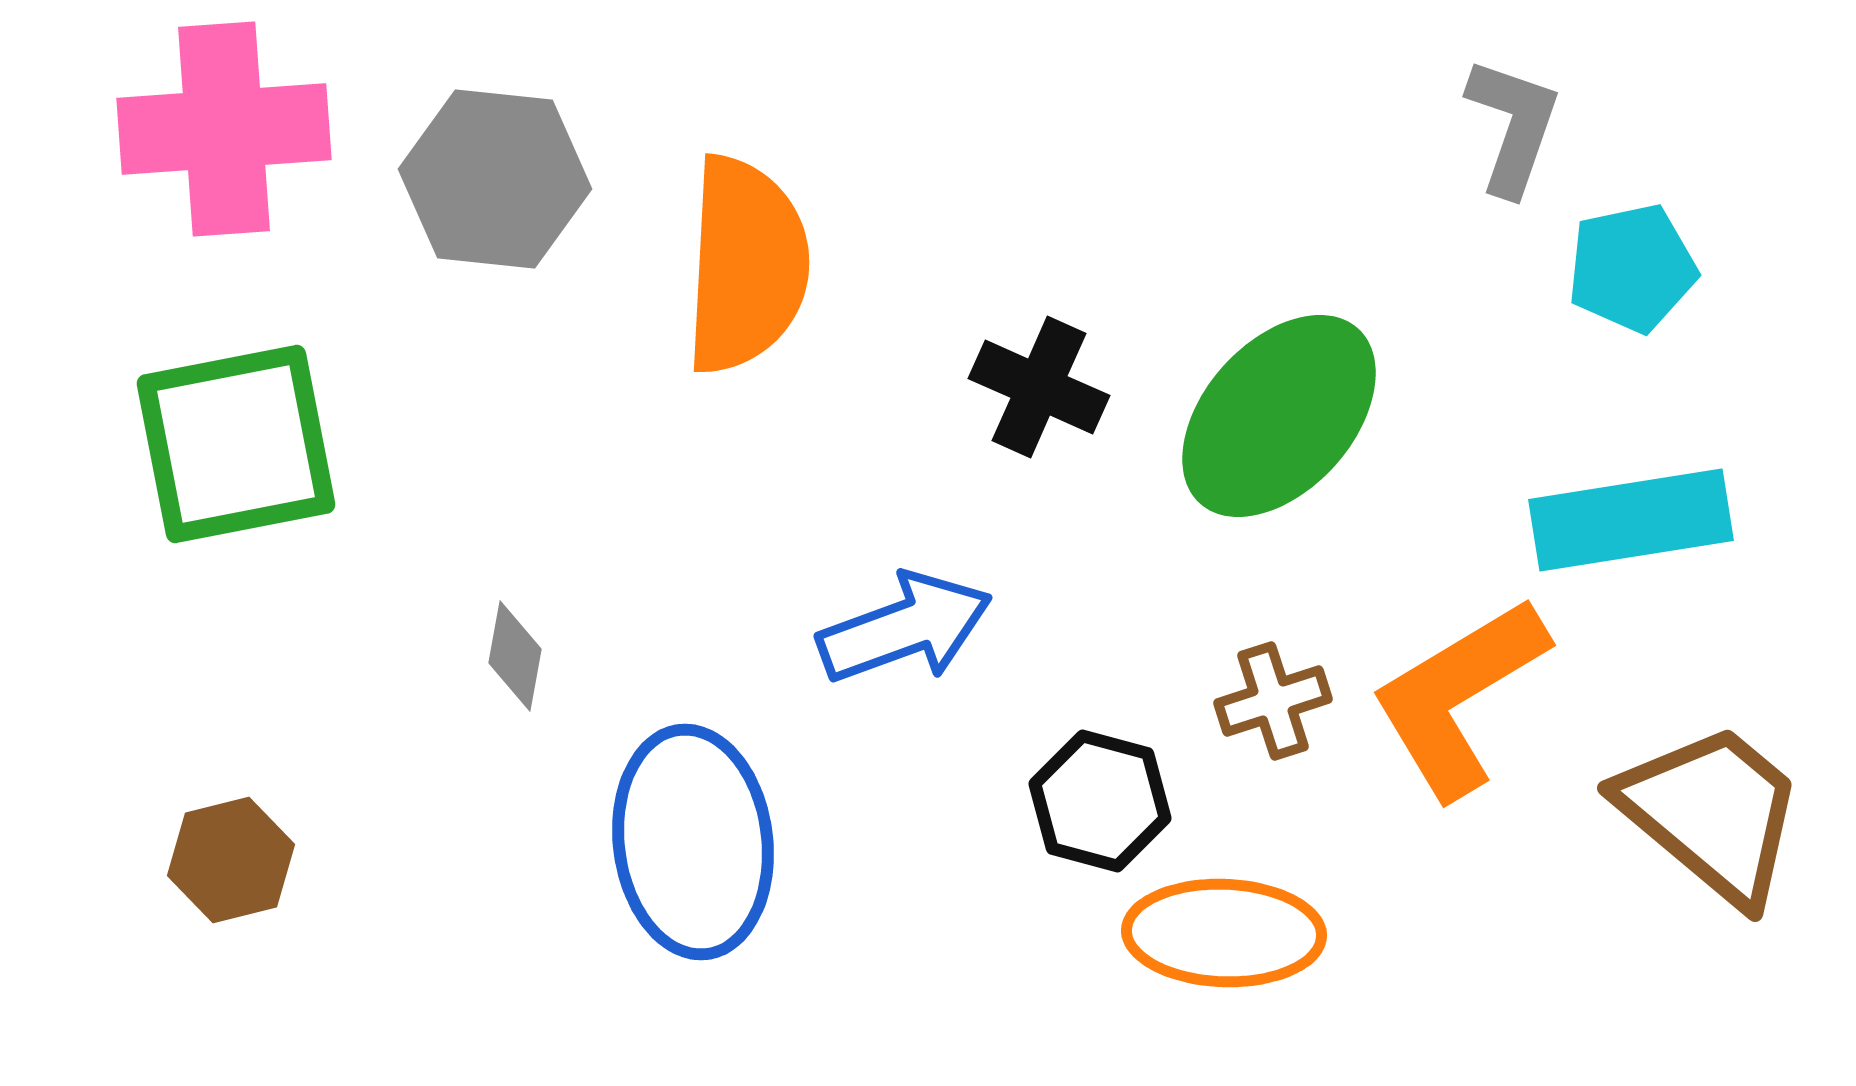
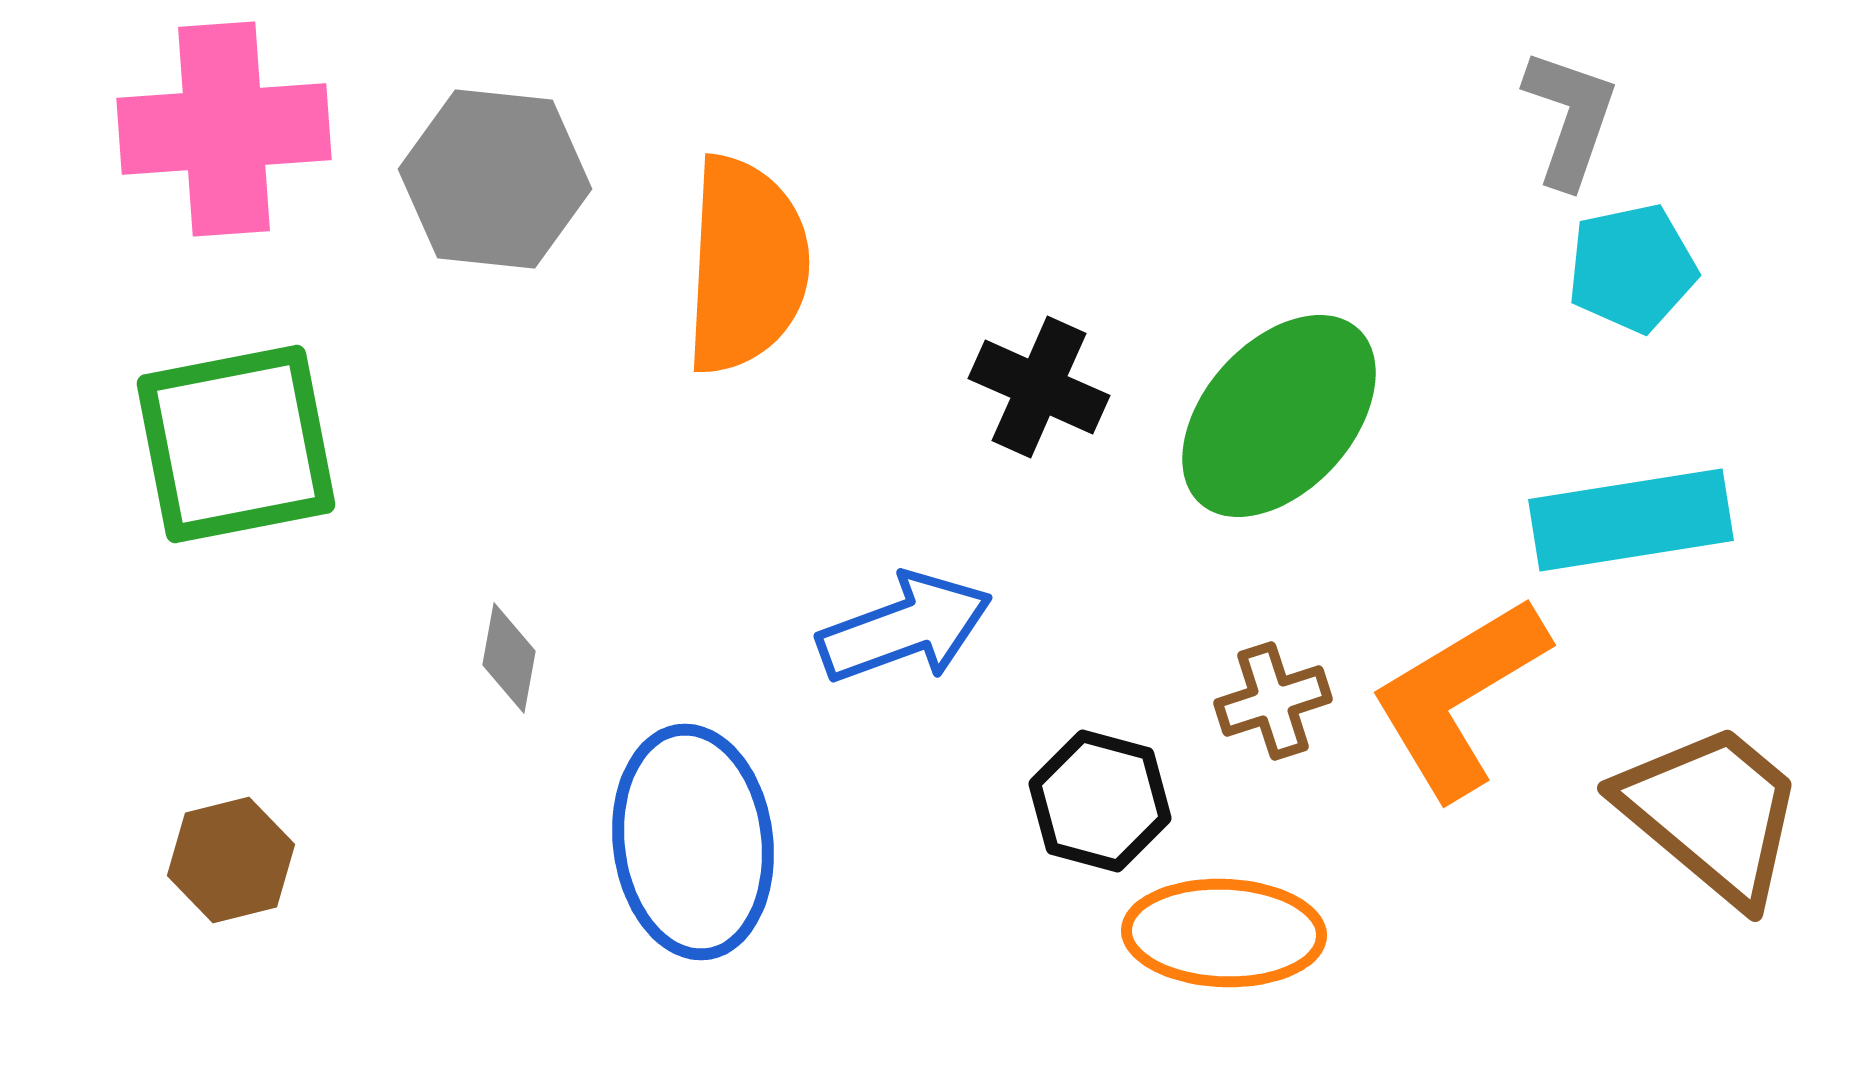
gray L-shape: moved 57 px right, 8 px up
gray diamond: moved 6 px left, 2 px down
